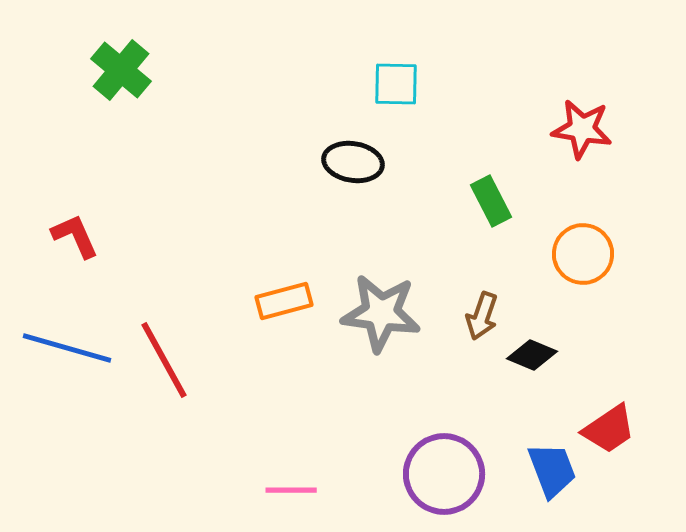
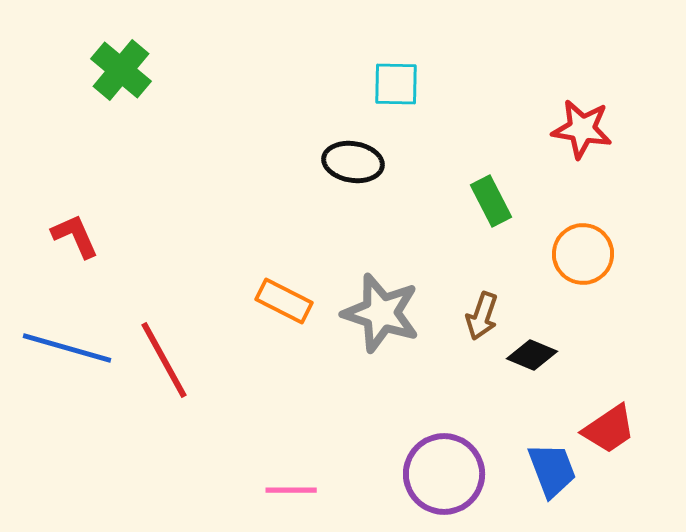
orange rectangle: rotated 42 degrees clockwise
gray star: rotated 10 degrees clockwise
